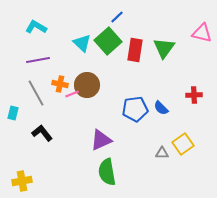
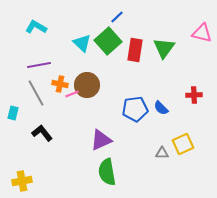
purple line: moved 1 px right, 5 px down
yellow square: rotated 10 degrees clockwise
